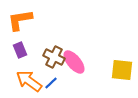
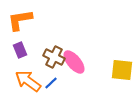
orange arrow: moved 1 px left
